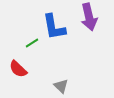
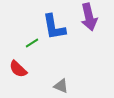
gray triangle: rotated 21 degrees counterclockwise
